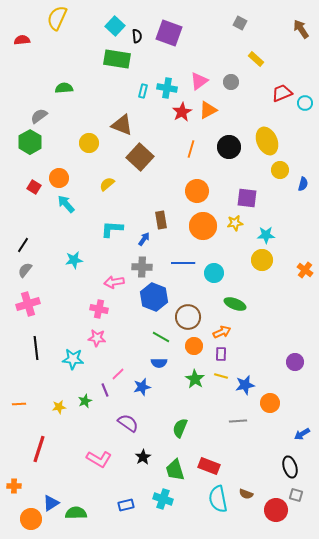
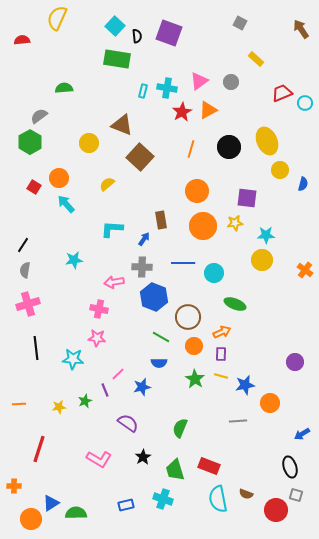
gray semicircle at (25, 270): rotated 28 degrees counterclockwise
